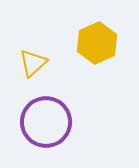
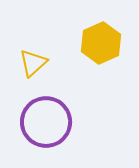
yellow hexagon: moved 4 px right
